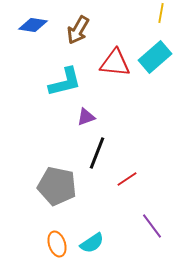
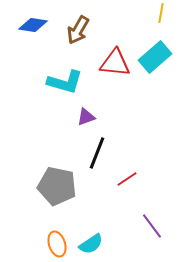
cyan L-shape: rotated 30 degrees clockwise
cyan semicircle: moved 1 px left, 1 px down
